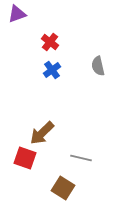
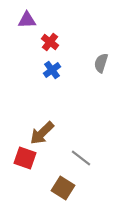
purple triangle: moved 10 px right, 6 px down; rotated 18 degrees clockwise
gray semicircle: moved 3 px right, 3 px up; rotated 30 degrees clockwise
gray line: rotated 25 degrees clockwise
